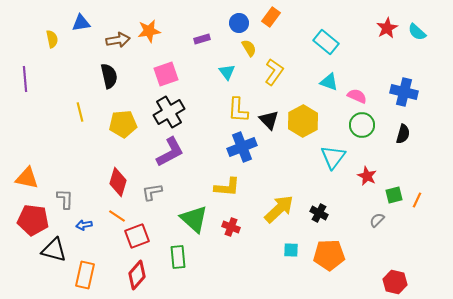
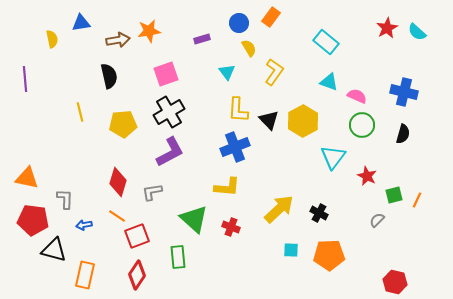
blue cross at (242, 147): moved 7 px left
red diamond at (137, 275): rotated 8 degrees counterclockwise
